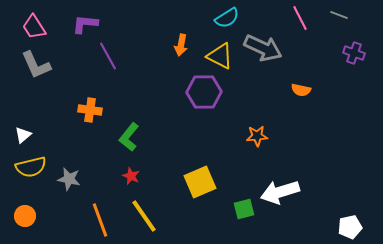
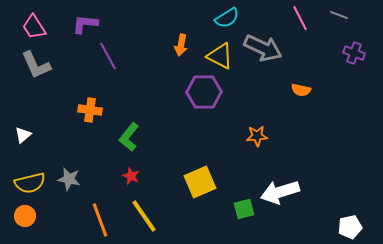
yellow semicircle: moved 1 px left, 16 px down
